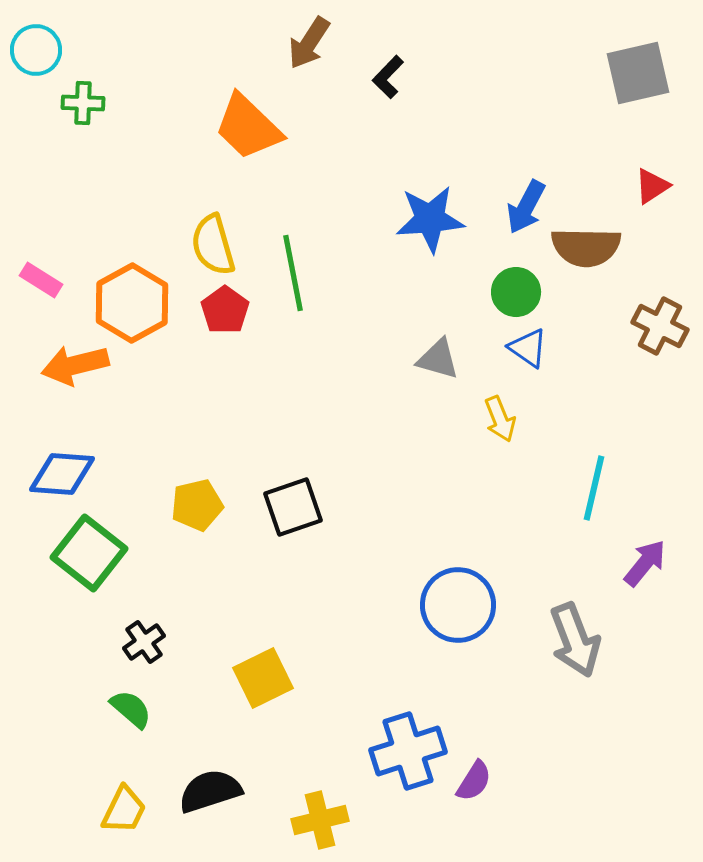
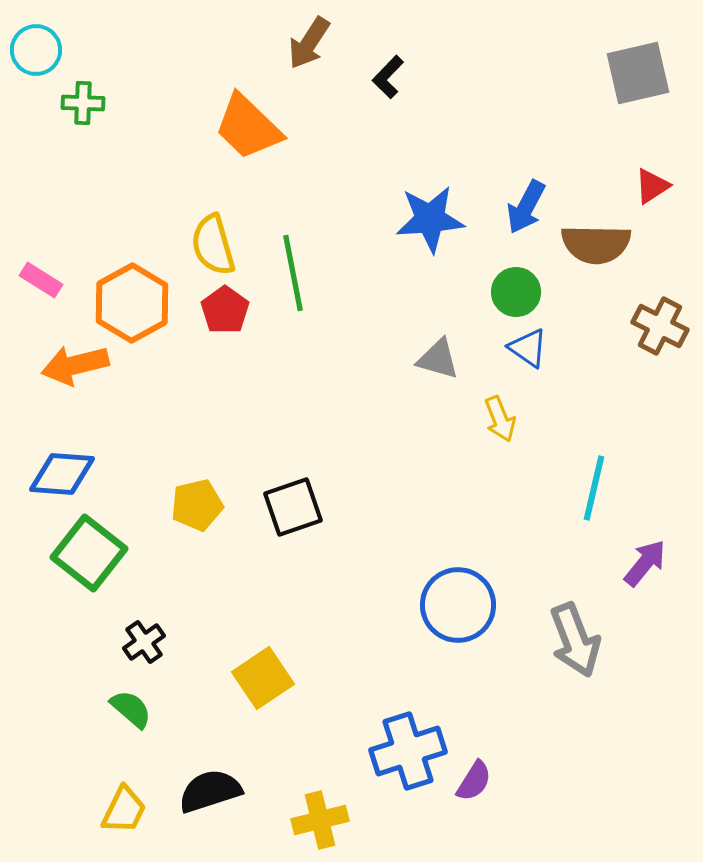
brown semicircle: moved 10 px right, 3 px up
yellow square: rotated 8 degrees counterclockwise
